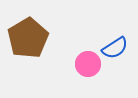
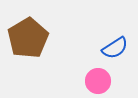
pink circle: moved 10 px right, 17 px down
